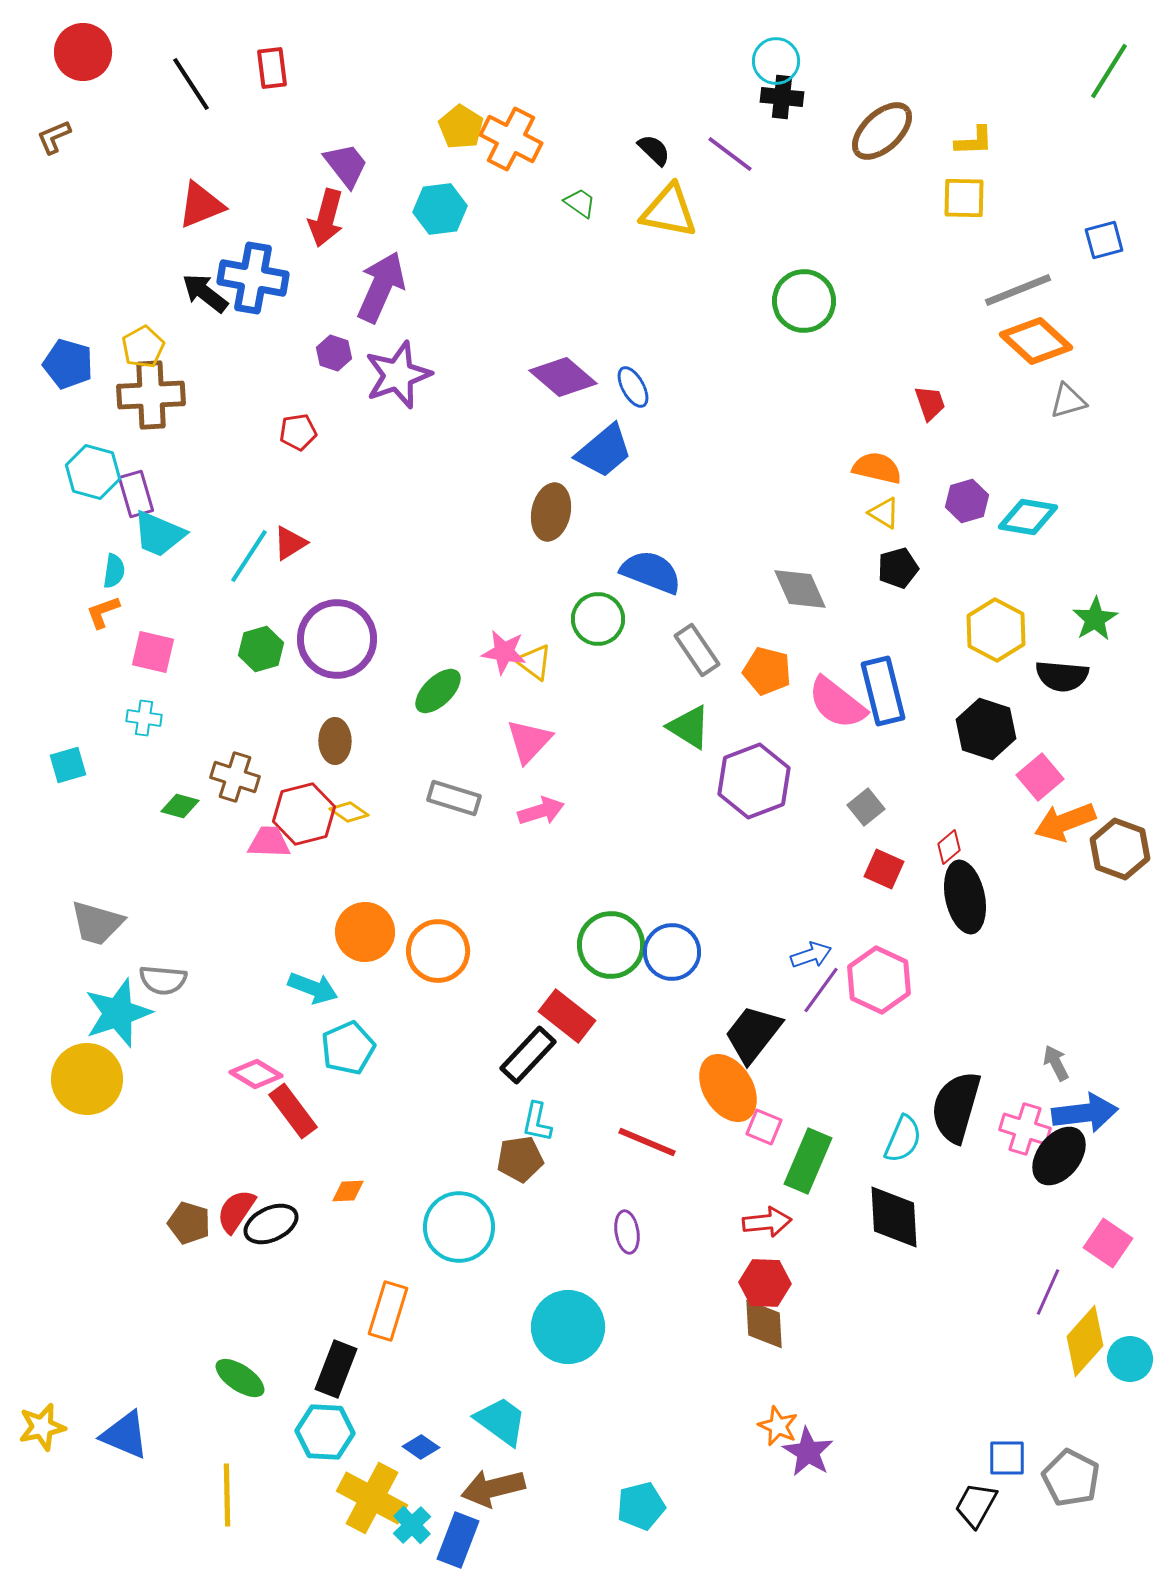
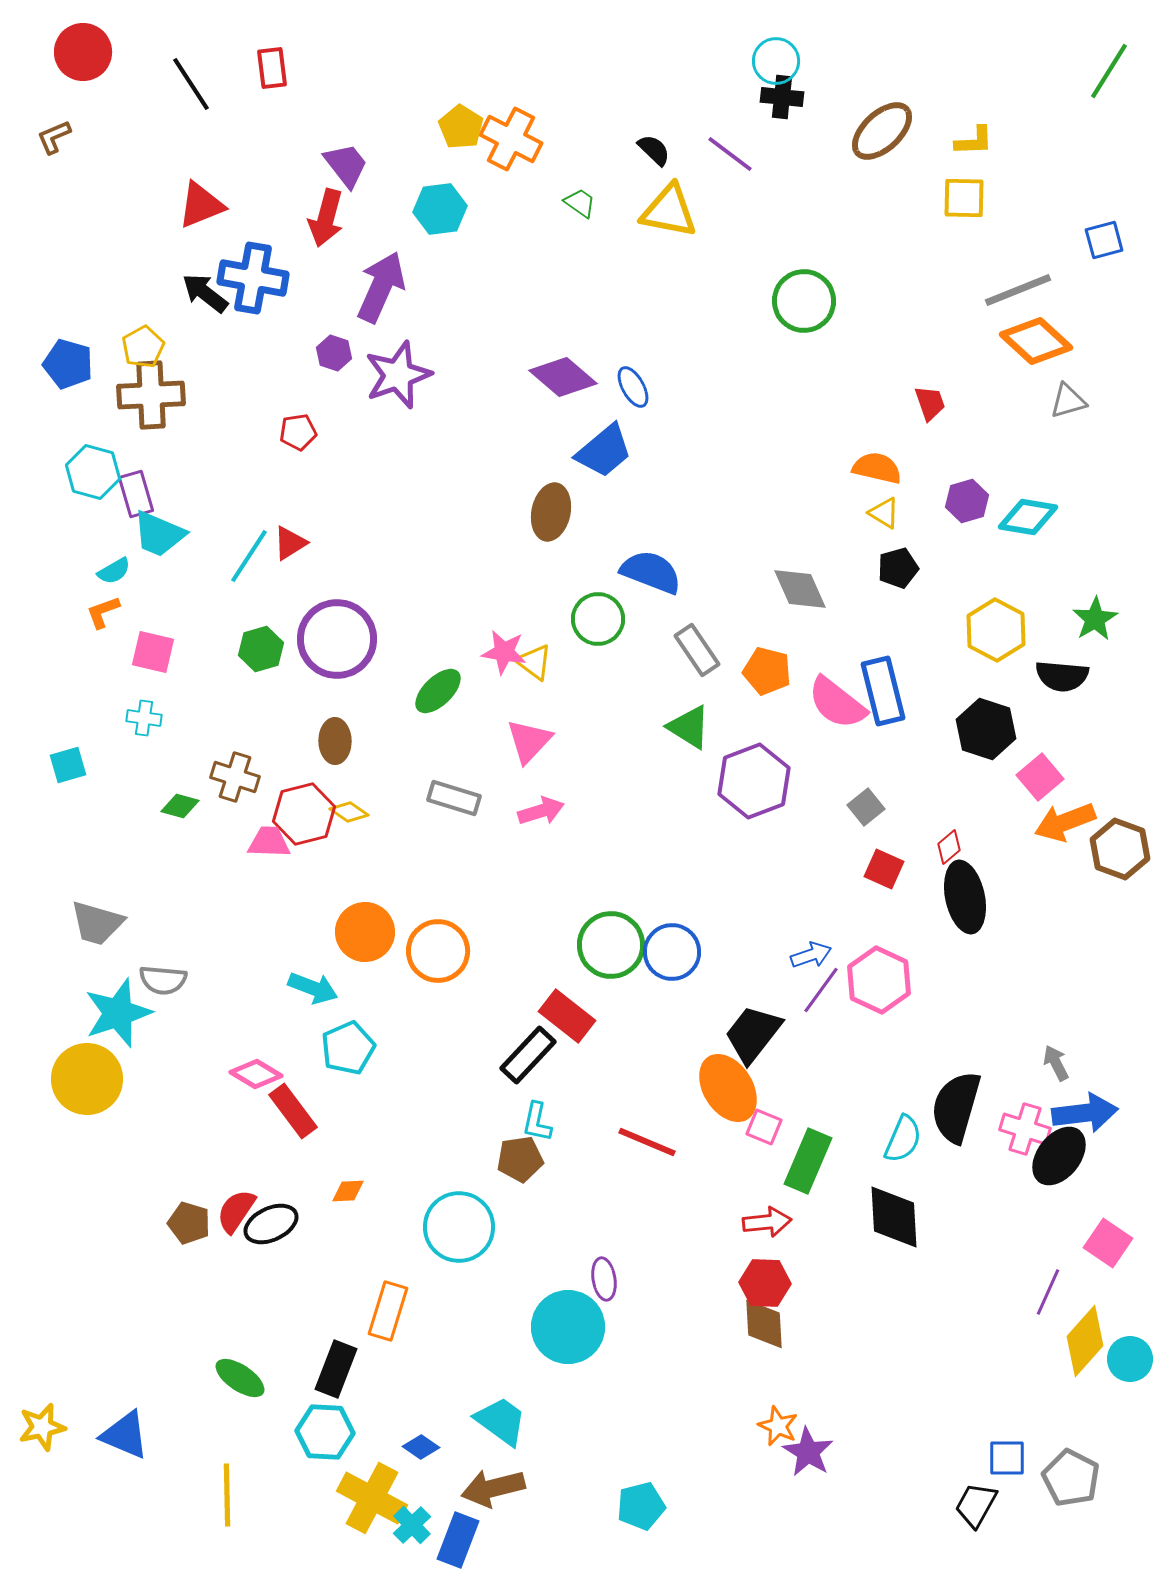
cyan semicircle at (114, 571): rotated 52 degrees clockwise
purple ellipse at (627, 1232): moved 23 px left, 47 px down
